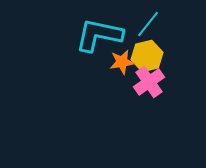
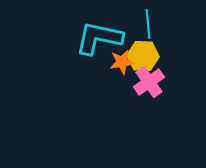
cyan line: rotated 44 degrees counterclockwise
cyan L-shape: moved 3 px down
yellow hexagon: moved 4 px left; rotated 16 degrees clockwise
